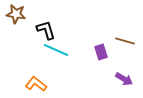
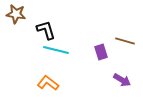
cyan line: rotated 10 degrees counterclockwise
purple arrow: moved 2 px left, 1 px down
orange L-shape: moved 12 px right, 1 px up
